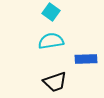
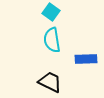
cyan semicircle: moved 1 px right, 1 px up; rotated 90 degrees counterclockwise
black trapezoid: moved 5 px left; rotated 135 degrees counterclockwise
